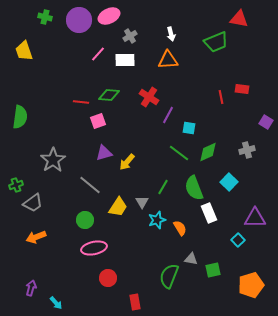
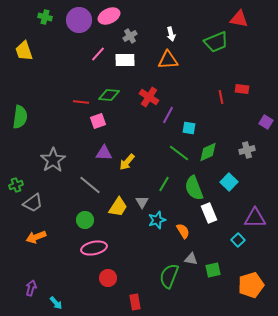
purple triangle at (104, 153): rotated 18 degrees clockwise
green line at (163, 187): moved 1 px right, 3 px up
orange semicircle at (180, 228): moved 3 px right, 3 px down
